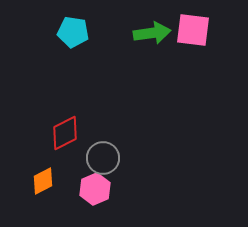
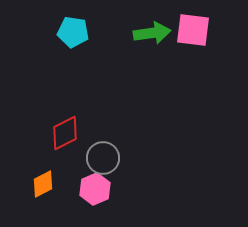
orange diamond: moved 3 px down
